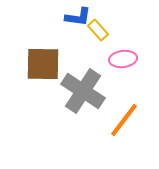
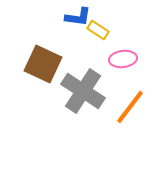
yellow rectangle: rotated 15 degrees counterclockwise
brown square: rotated 24 degrees clockwise
orange line: moved 6 px right, 13 px up
